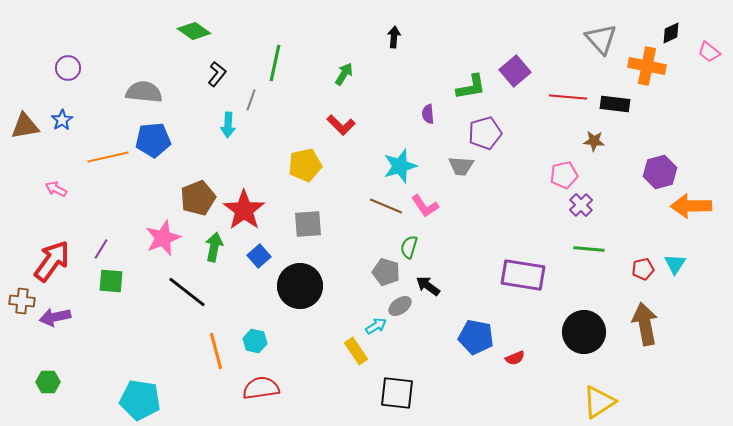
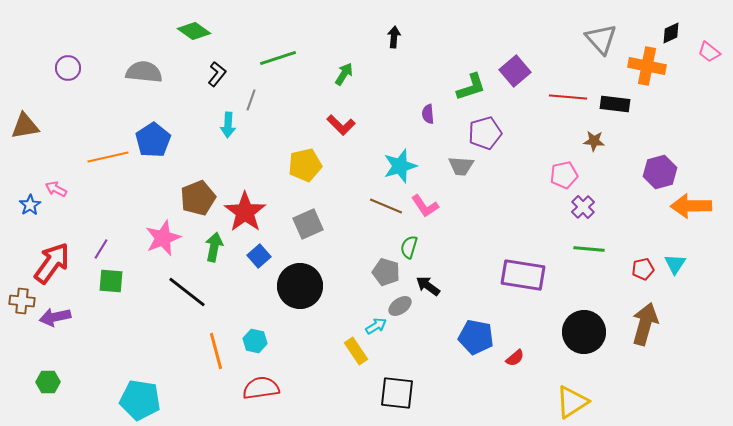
green line at (275, 63): moved 3 px right, 5 px up; rotated 60 degrees clockwise
green L-shape at (471, 87): rotated 8 degrees counterclockwise
gray semicircle at (144, 92): moved 20 px up
blue star at (62, 120): moved 32 px left, 85 px down
blue pentagon at (153, 140): rotated 28 degrees counterclockwise
purple cross at (581, 205): moved 2 px right, 2 px down
red star at (244, 210): moved 1 px right, 2 px down
gray square at (308, 224): rotated 20 degrees counterclockwise
red arrow at (52, 261): moved 2 px down
brown arrow at (645, 324): rotated 27 degrees clockwise
red semicircle at (515, 358): rotated 18 degrees counterclockwise
yellow triangle at (599, 402): moved 27 px left
